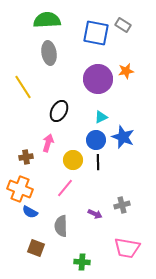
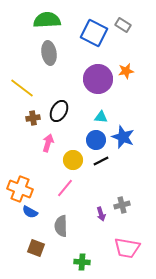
blue square: moved 2 px left; rotated 16 degrees clockwise
yellow line: moved 1 px left, 1 px down; rotated 20 degrees counterclockwise
cyan triangle: rotated 32 degrees clockwise
brown cross: moved 7 px right, 39 px up
black line: moved 3 px right, 1 px up; rotated 63 degrees clockwise
purple arrow: moved 6 px right; rotated 48 degrees clockwise
